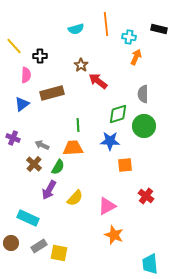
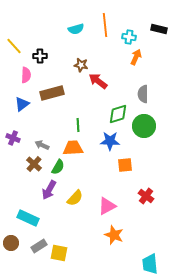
orange line: moved 1 px left, 1 px down
brown star: rotated 24 degrees counterclockwise
